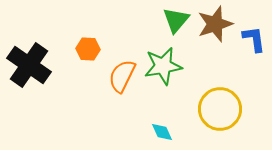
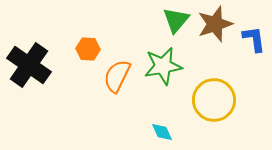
orange semicircle: moved 5 px left
yellow circle: moved 6 px left, 9 px up
